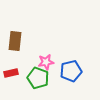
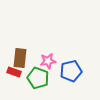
brown rectangle: moved 5 px right, 17 px down
pink star: moved 2 px right, 1 px up
red rectangle: moved 3 px right, 1 px up; rotated 32 degrees clockwise
